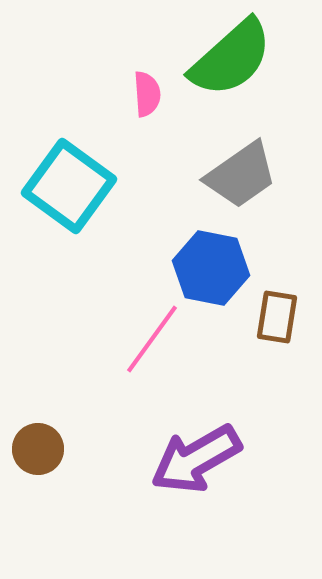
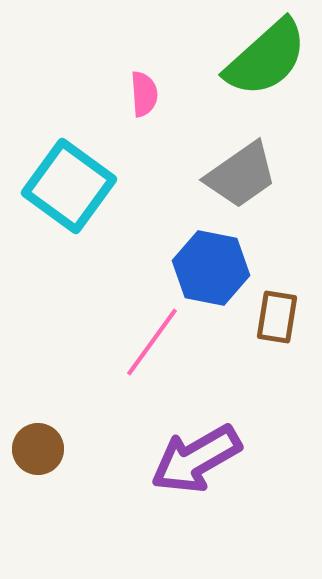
green semicircle: moved 35 px right
pink semicircle: moved 3 px left
pink line: moved 3 px down
